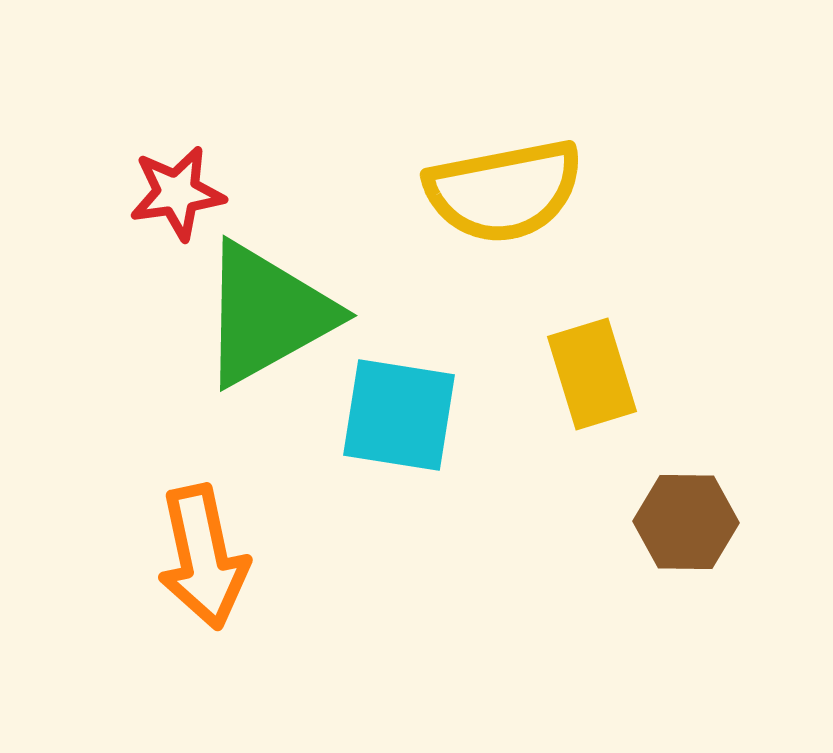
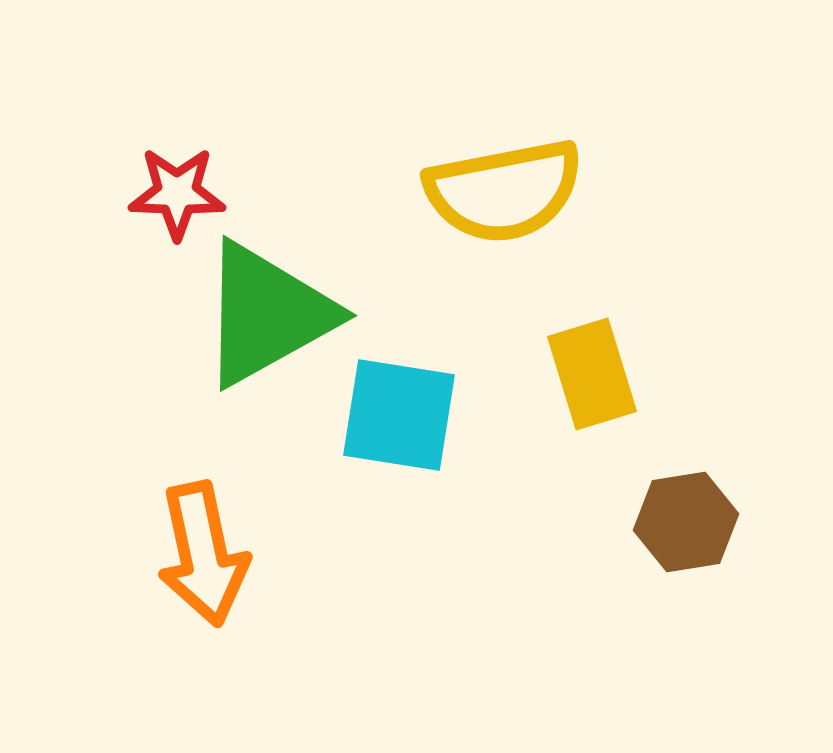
red star: rotated 10 degrees clockwise
brown hexagon: rotated 10 degrees counterclockwise
orange arrow: moved 3 px up
